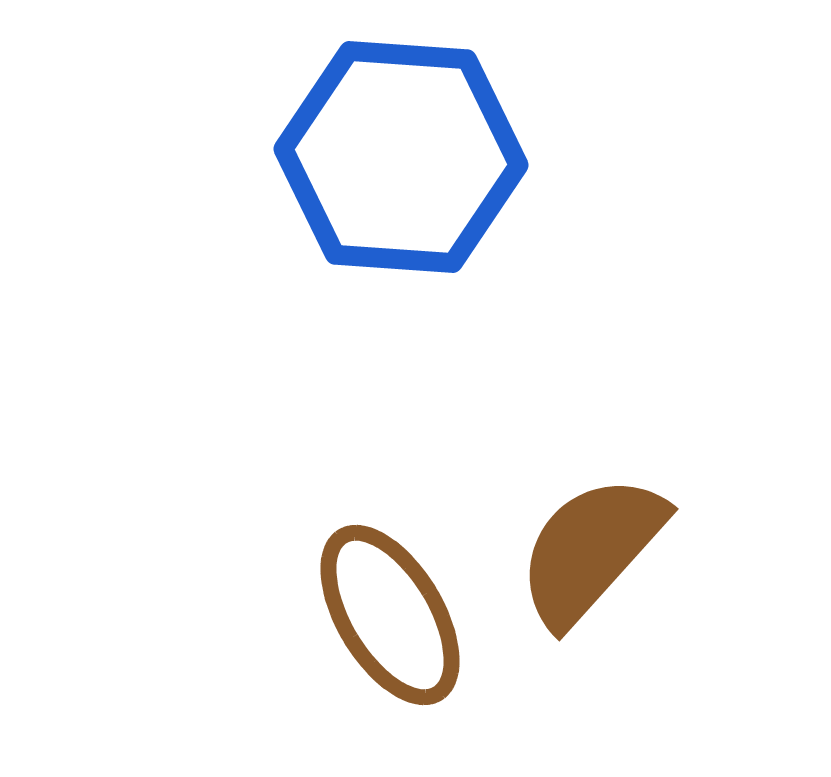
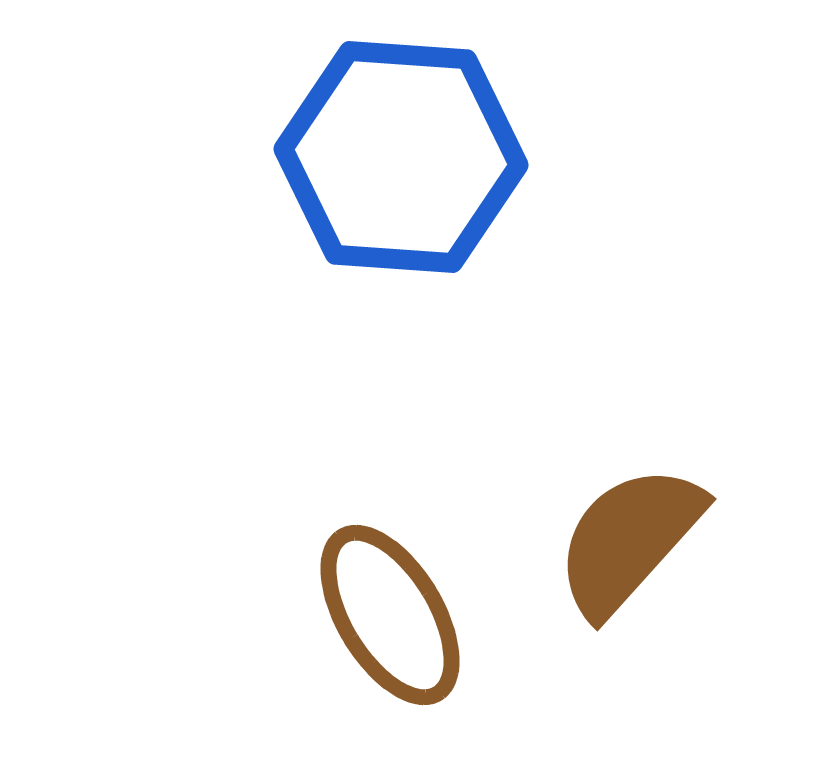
brown semicircle: moved 38 px right, 10 px up
